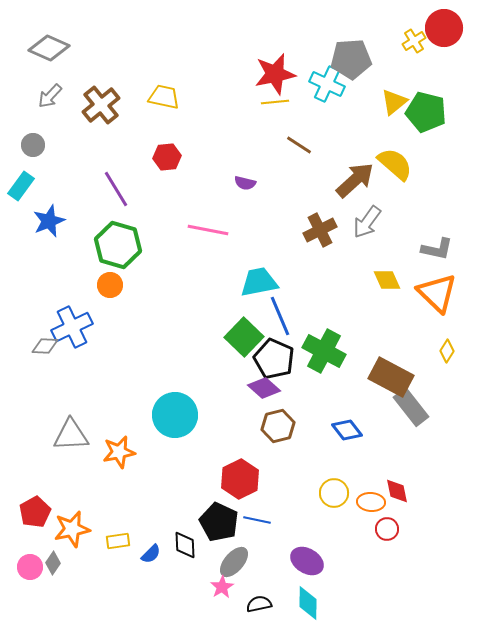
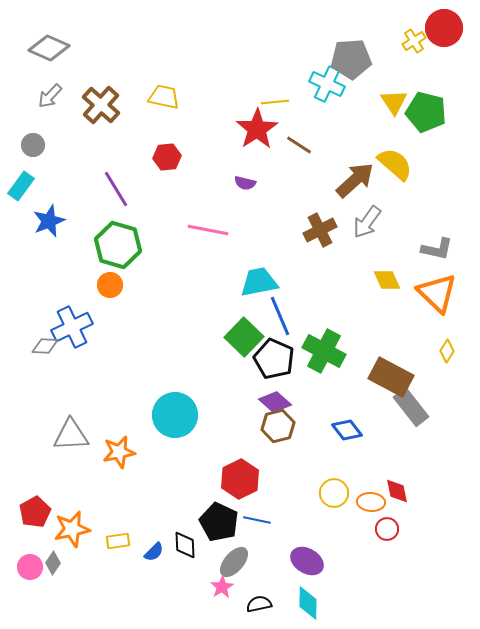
red star at (275, 74): moved 18 px left, 55 px down; rotated 21 degrees counterclockwise
yellow triangle at (394, 102): rotated 24 degrees counterclockwise
brown cross at (101, 105): rotated 9 degrees counterclockwise
purple diamond at (264, 388): moved 11 px right, 14 px down
blue semicircle at (151, 554): moved 3 px right, 2 px up
